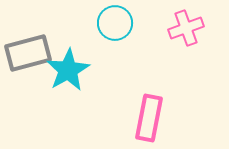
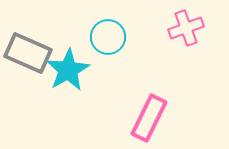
cyan circle: moved 7 px left, 14 px down
gray rectangle: rotated 39 degrees clockwise
pink rectangle: rotated 15 degrees clockwise
